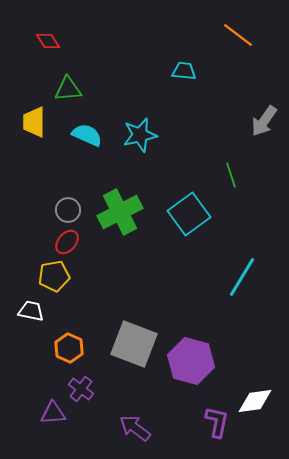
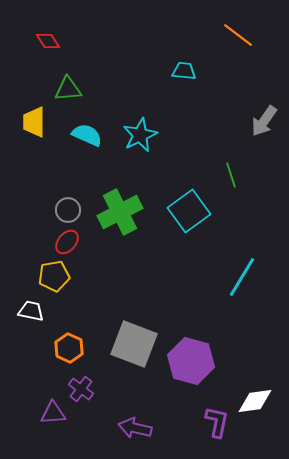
cyan star: rotated 12 degrees counterclockwise
cyan square: moved 3 px up
purple arrow: rotated 24 degrees counterclockwise
